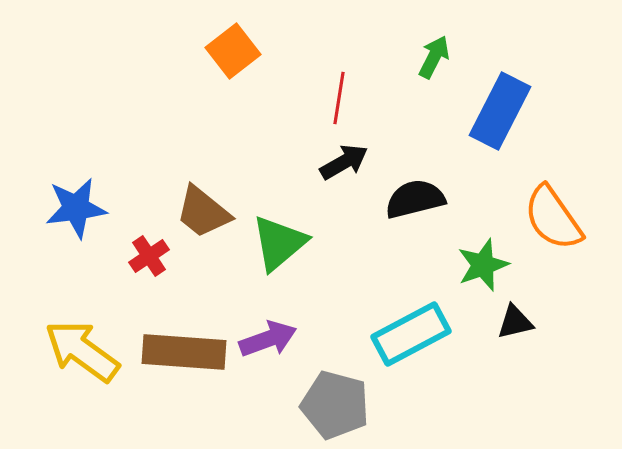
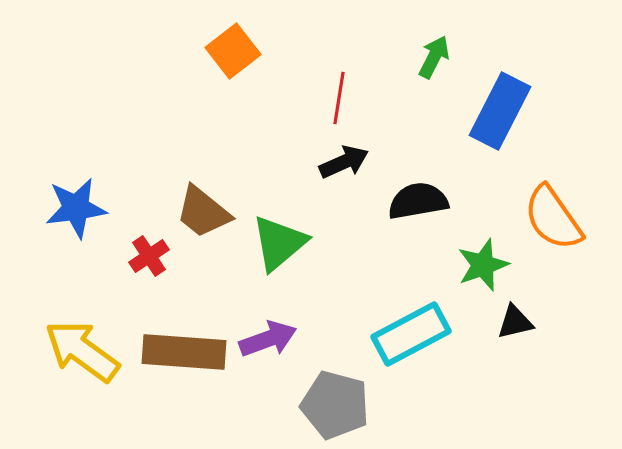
black arrow: rotated 6 degrees clockwise
black semicircle: moved 3 px right, 2 px down; rotated 4 degrees clockwise
